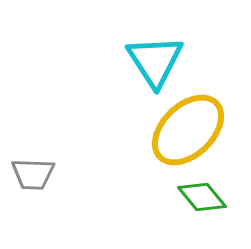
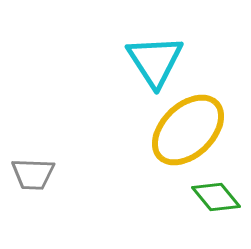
green diamond: moved 14 px right
